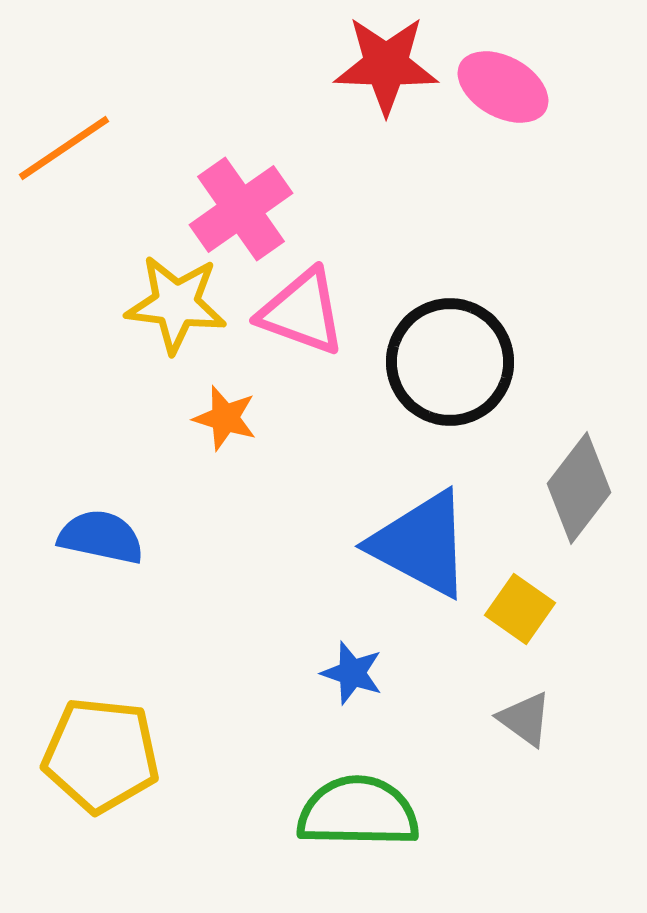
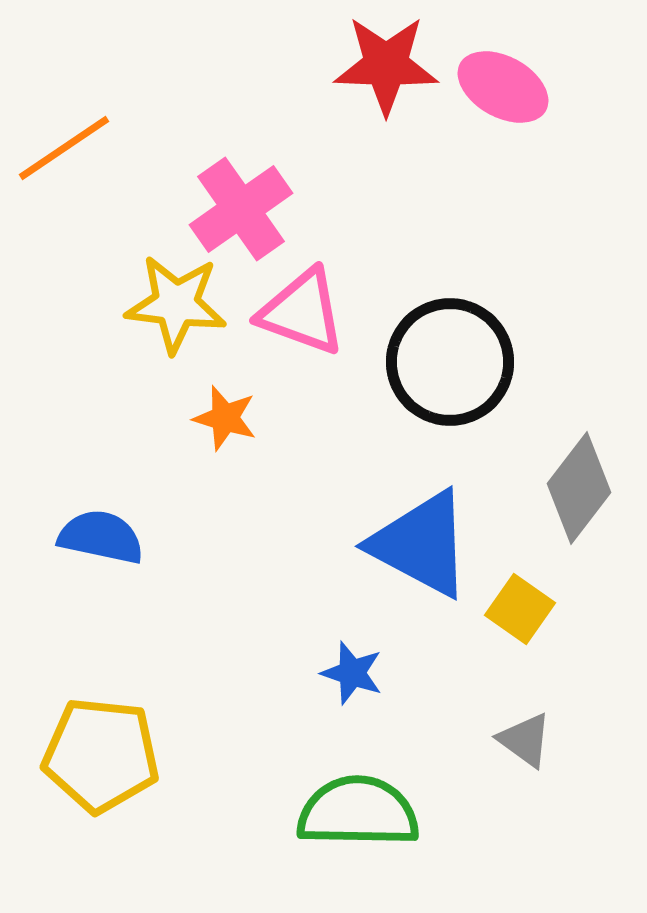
gray triangle: moved 21 px down
